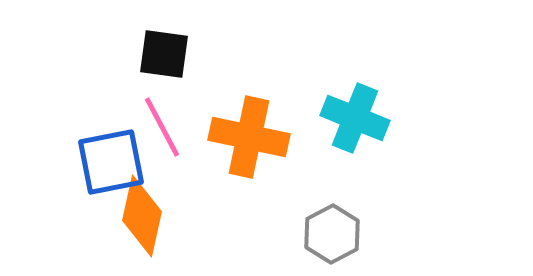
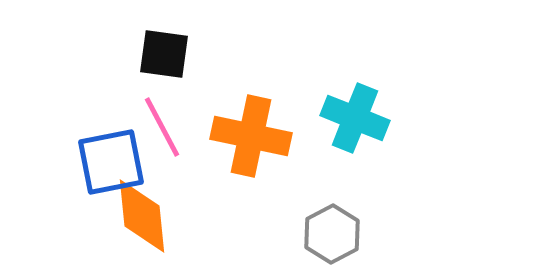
orange cross: moved 2 px right, 1 px up
orange diamond: rotated 18 degrees counterclockwise
